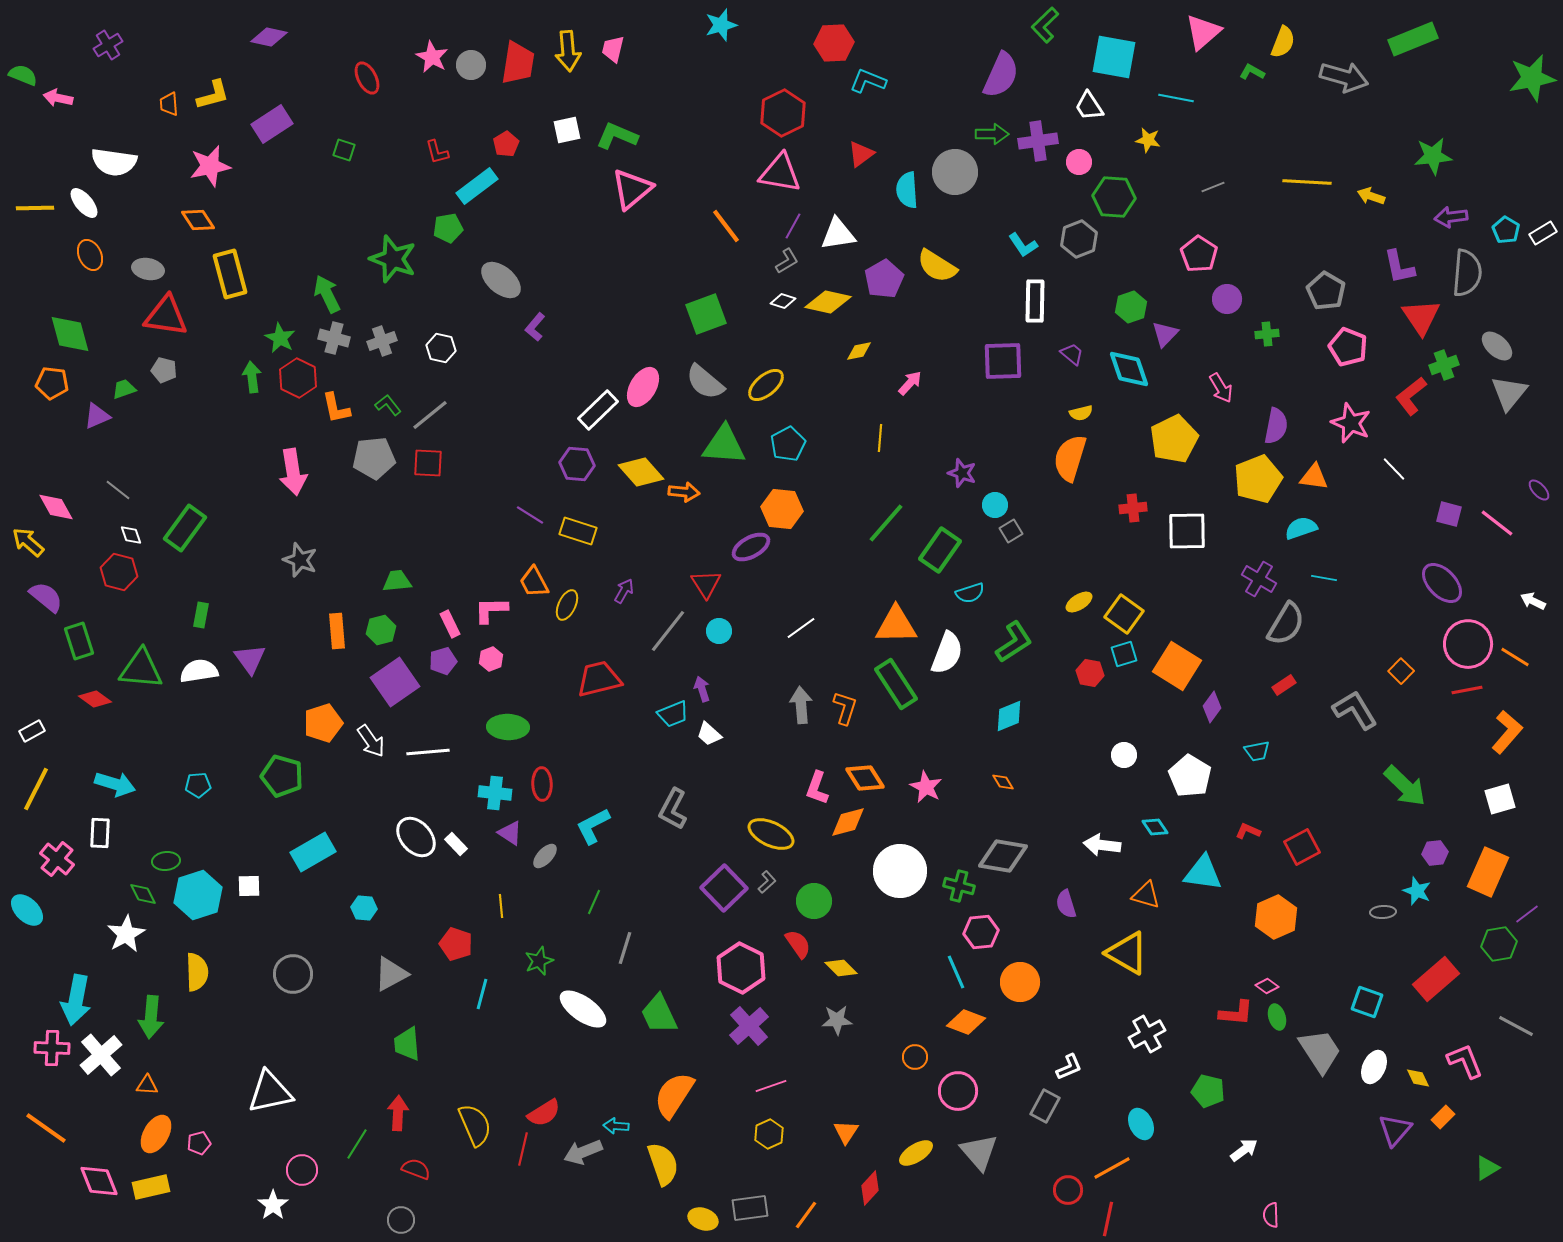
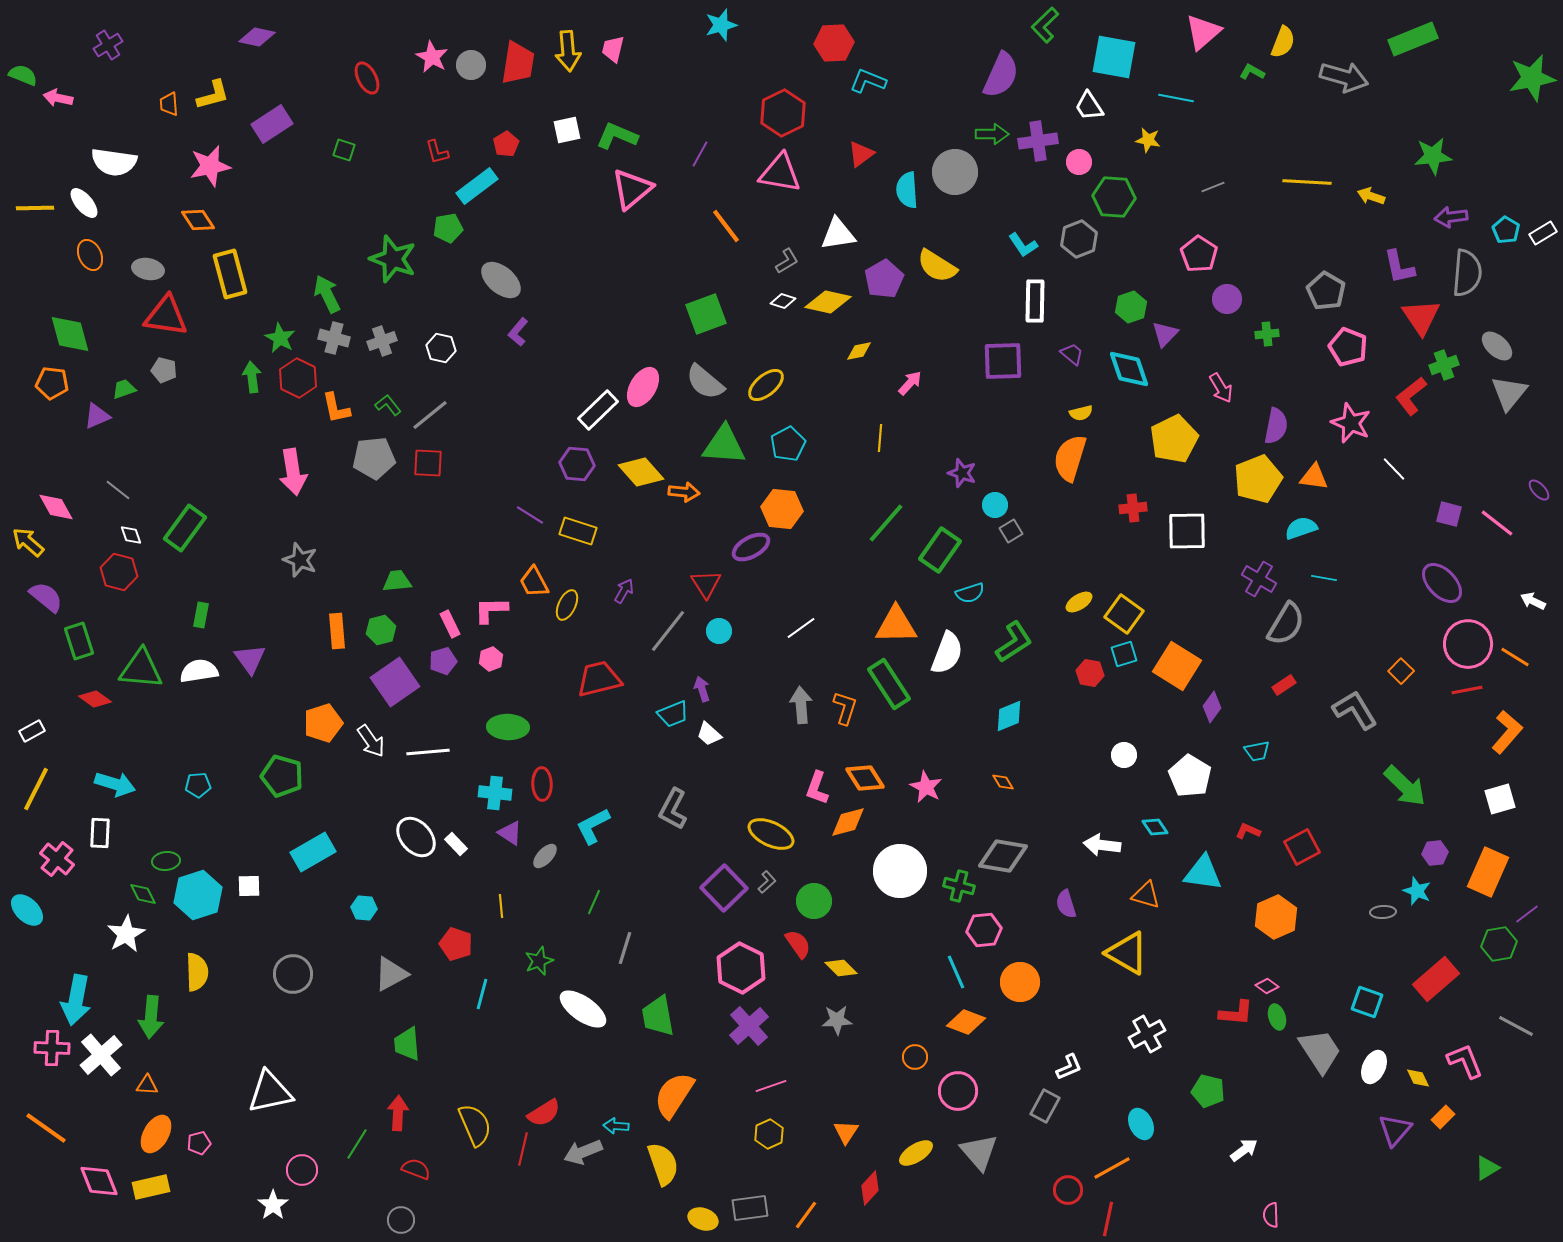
purple diamond at (269, 37): moved 12 px left
purple line at (793, 226): moved 93 px left, 72 px up
purple L-shape at (535, 327): moved 17 px left, 5 px down
green rectangle at (896, 684): moved 7 px left
pink hexagon at (981, 932): moved 3 px right, 2 px up
green trapezoid at (659, 1014): moved 1 px left, 2 px down; rotated 15 degrees clockwise
